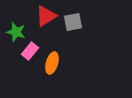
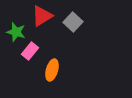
red triangle: moved 4 px left
gray square: rotated 36 degrees counterclockwise
orange ellipse: moved 7 px down
